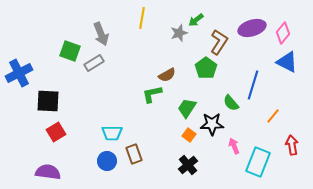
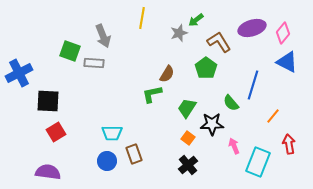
gray arrow: moved 2 px right, 2 px down
brown L-shape: rotated 65 degrees counterclockwise
gray rectangle: rotated 36 degrees clockwise
brown semicircle: moved 1 px up; rotated 30 degrees counterclockwise
orange square: moved 1 px left, 3 px down
red arrow: moved 3 px left, 1 px up
